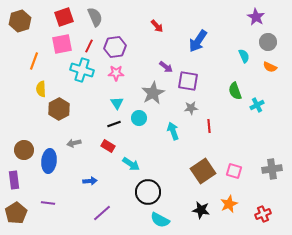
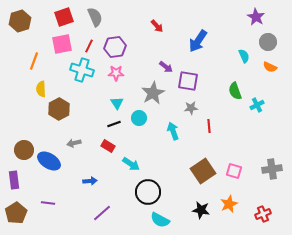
blue ellipse at (49, 161): rotated 65 degrees counterclockwise
